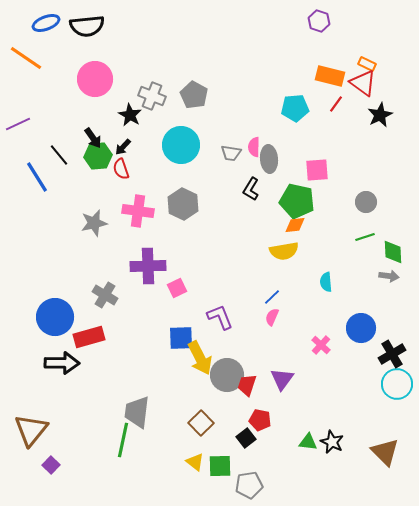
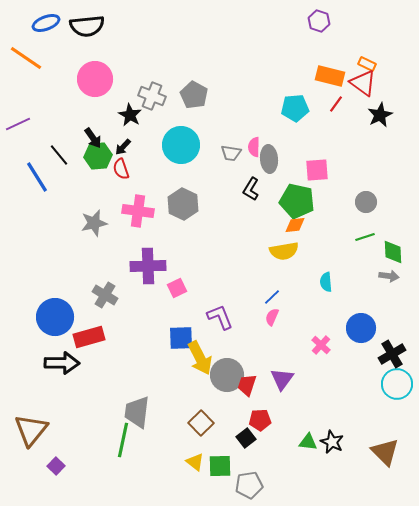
red pentagon at (260, 420): rotated 15 degrees counterclockwise
purple square at (51, 465): moved 5 px right, 1 px down
